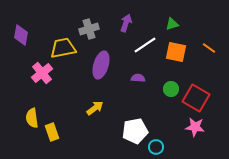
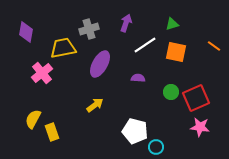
purple diamond: moved 5 px right, 3 px up
orange line: moved 5 px right, 2 px up
purple ellipse: moved 1 px left, 1 px up; rotated 12 degrees clockwise
green circle: moved 3 px down
red square: rotated 36 degrees clockwise
yellow arrow: moved 3 px up
yellow semicircle: moved 1 px right, 1 px down; rotated 36 degrees clockwise
pink star: moved 5 px right
white pentagon: rotated 25 degrees clockwise
